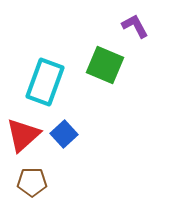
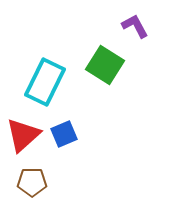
green square: rotated 9 degrees clockwise
cyan rectangle: rotated 6 degrees clockwise
blue square: rotated 20 degrees clockwise
